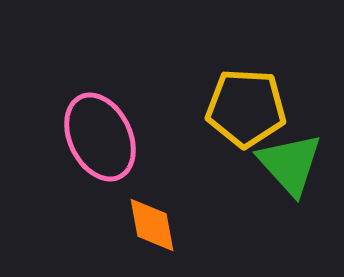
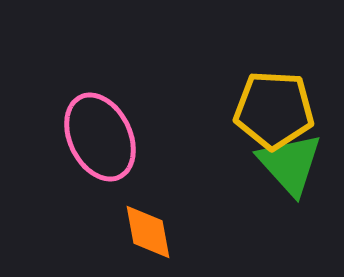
yellow pentagon: moved 28 px right, 2 px down
orange diamond: moved 4 px left, 7 px down
